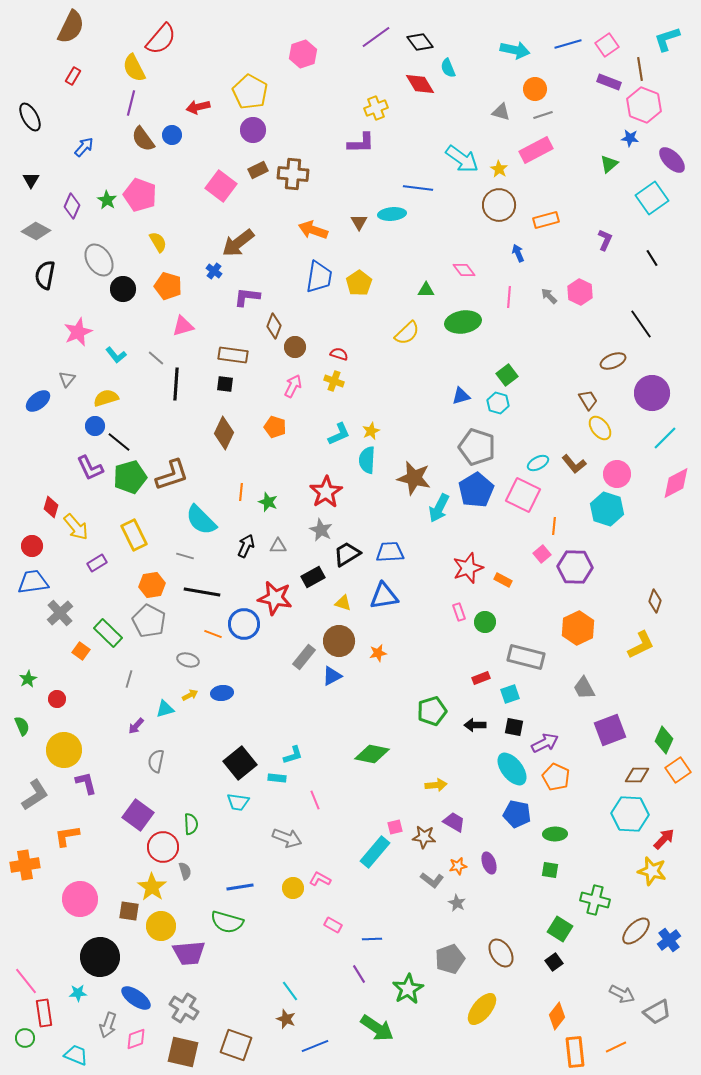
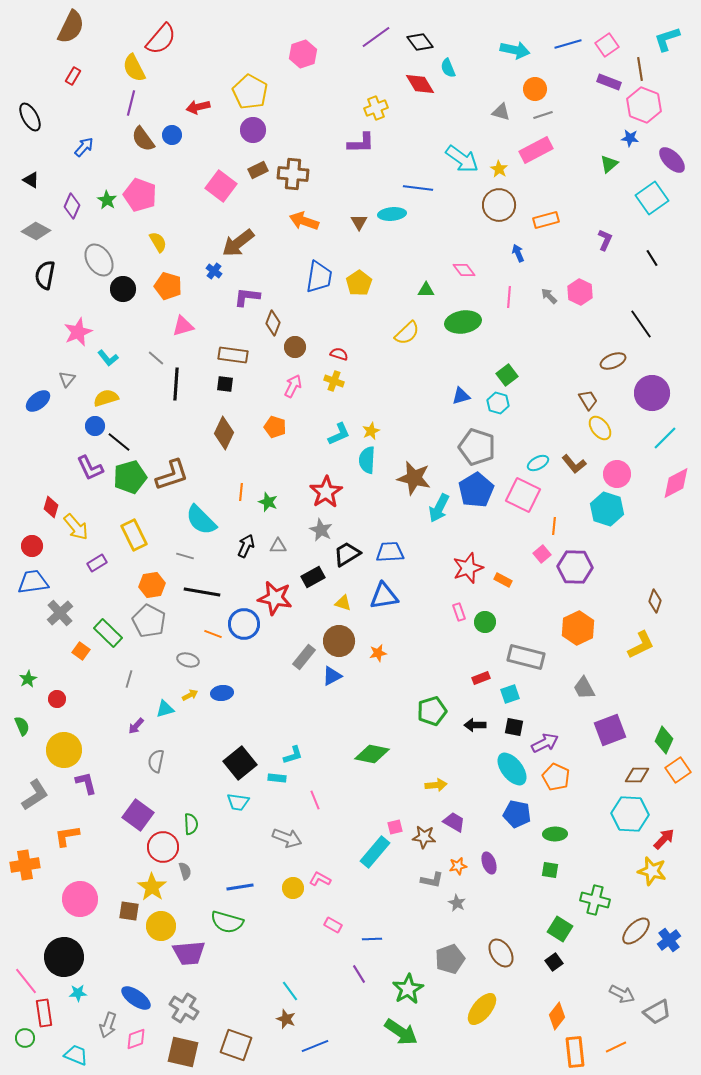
black triangle at (31, 180): rotated 30 degrees counterclockwise
orange arrow at (313, 230): moved 9 px left, 9 px up
brown diamond at (274, 326): moved 1 px left, 3 px up
cyan L-shape at (116, 355): moved 8 px left, 3 px down
gray L-shape at (432, 880): rotated 25 degrees counterclockwise
black circle at (100, 957): moved 36 px left
green arrow at (377, 1028): moved 24 px right, 4 px down
